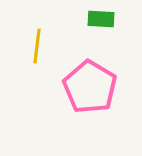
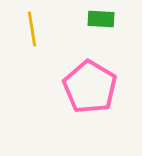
yellow line: moved 5 px left, 17 px up; rotated 16 degrees counterclockwise
